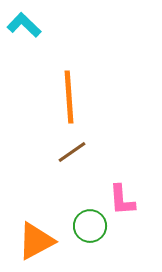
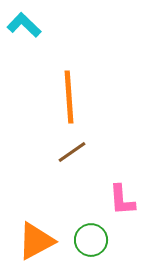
green circle: moved 1 px right, 14 px down
